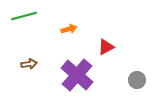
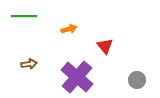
green line: rotated 15 degrees clockwise
red triangle: moved 1 px left, 1 px up; rotated 42 degrees counterclockwise
purple cross: moved 2 px down
